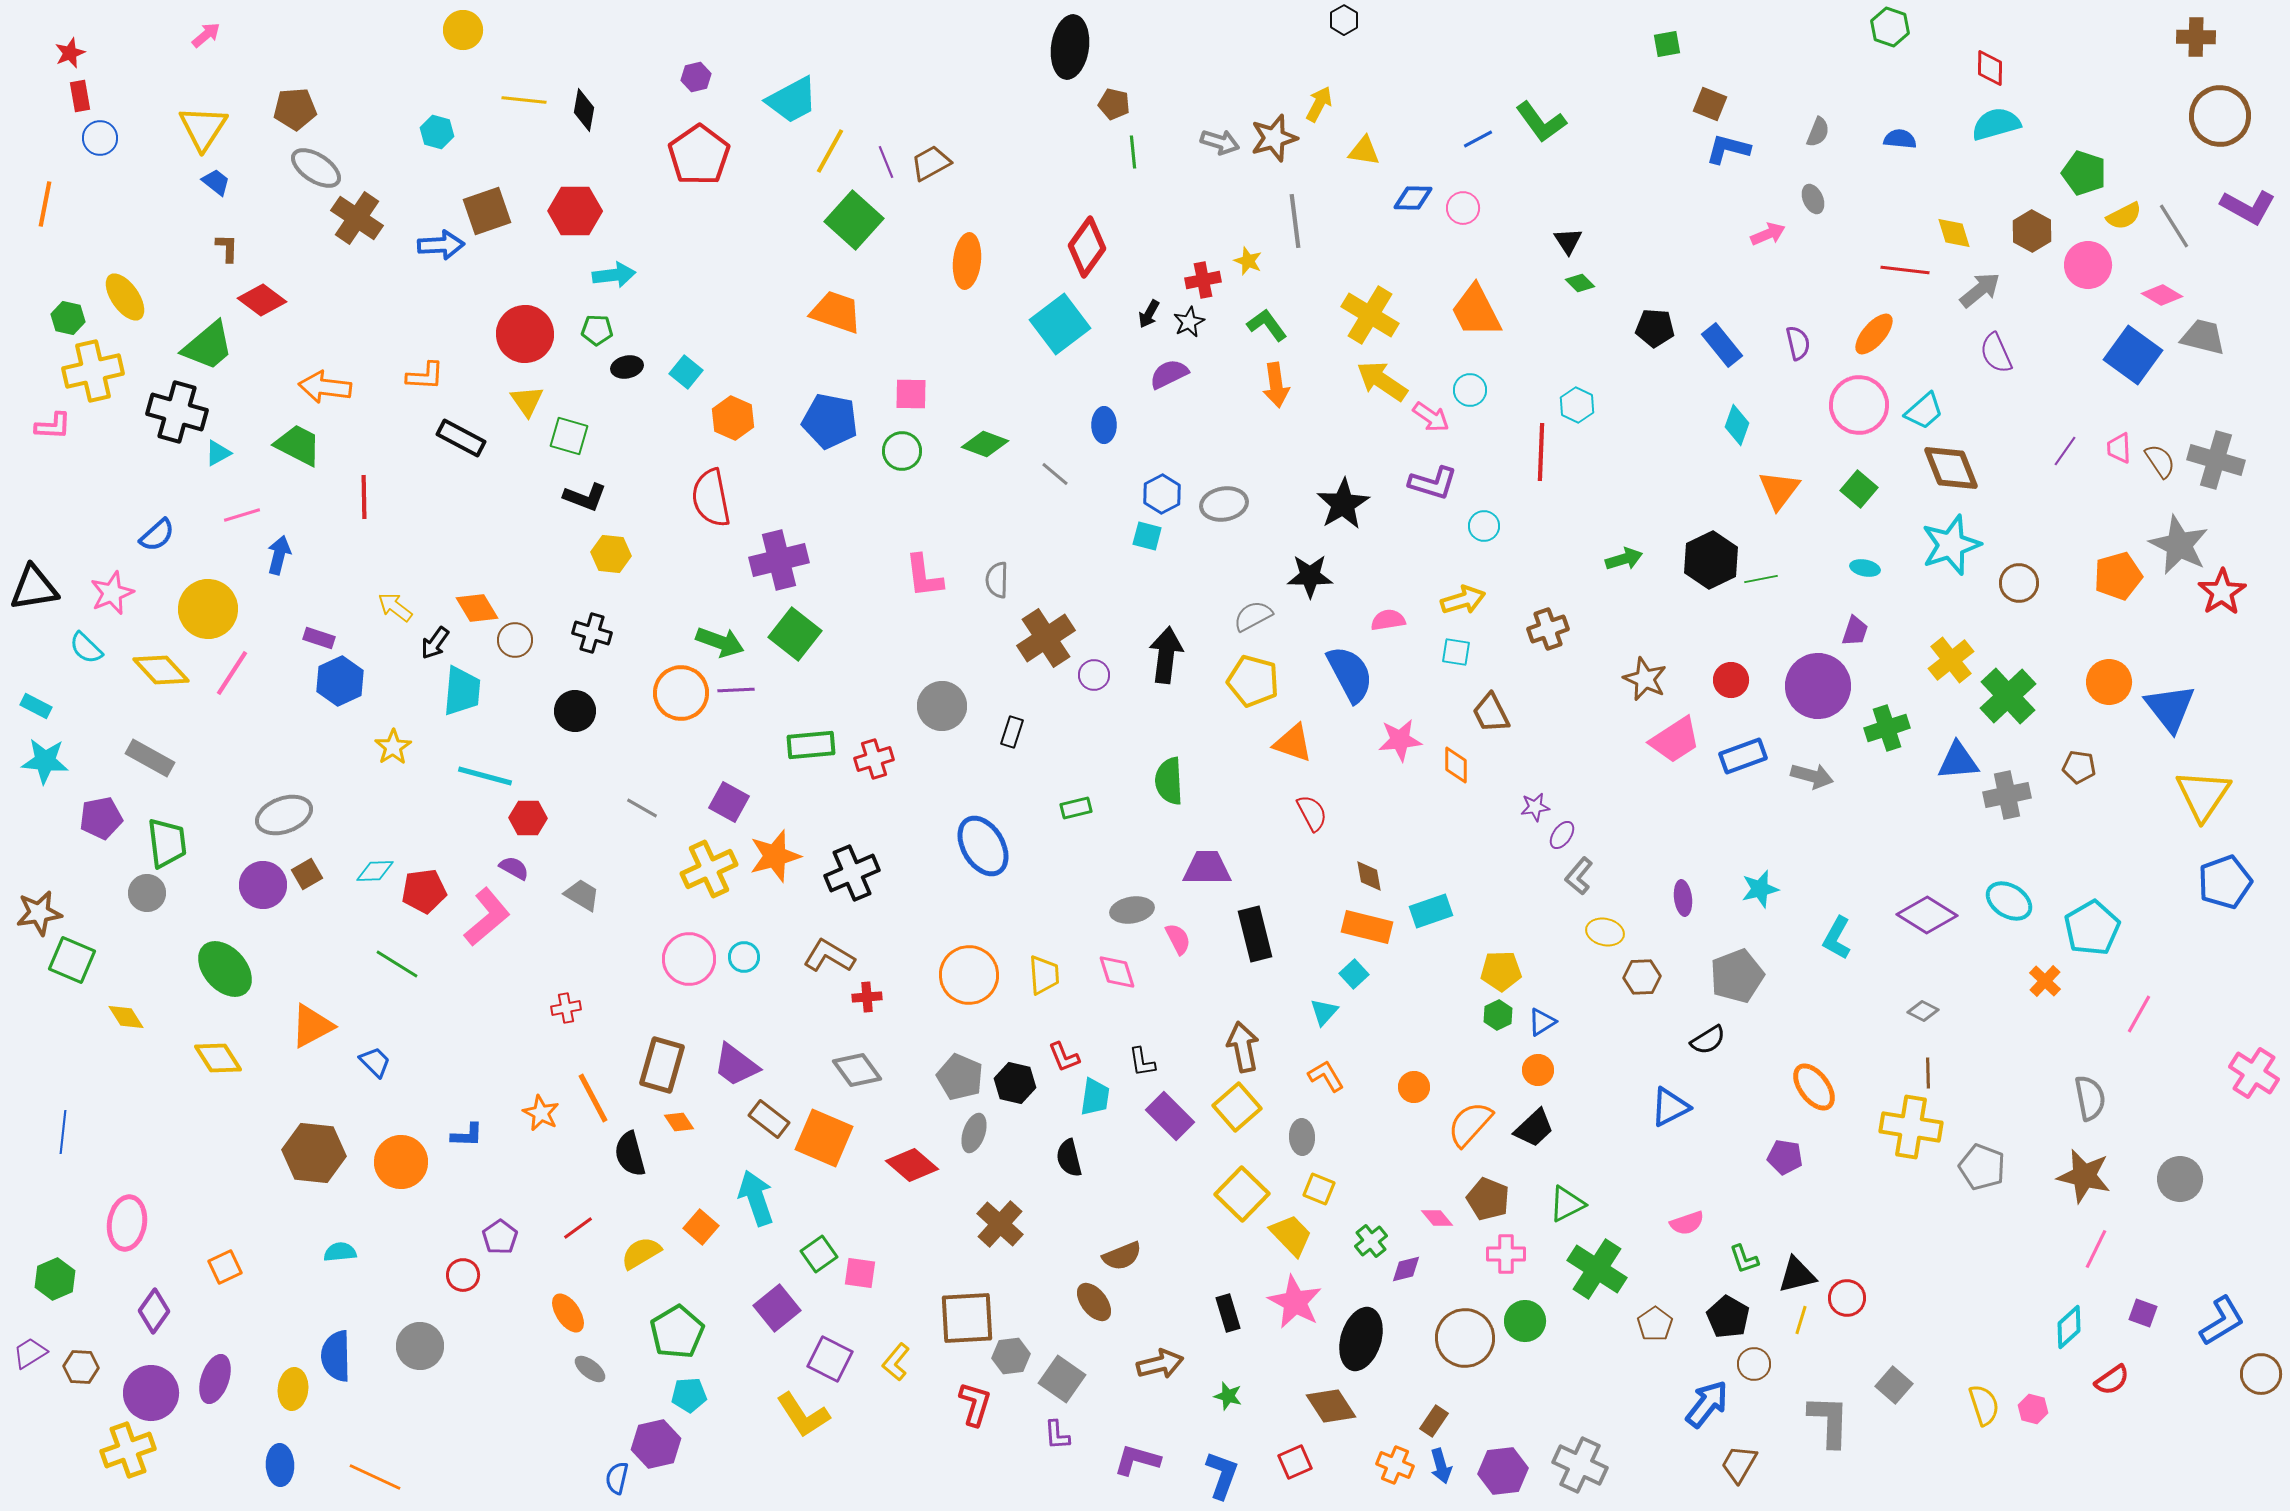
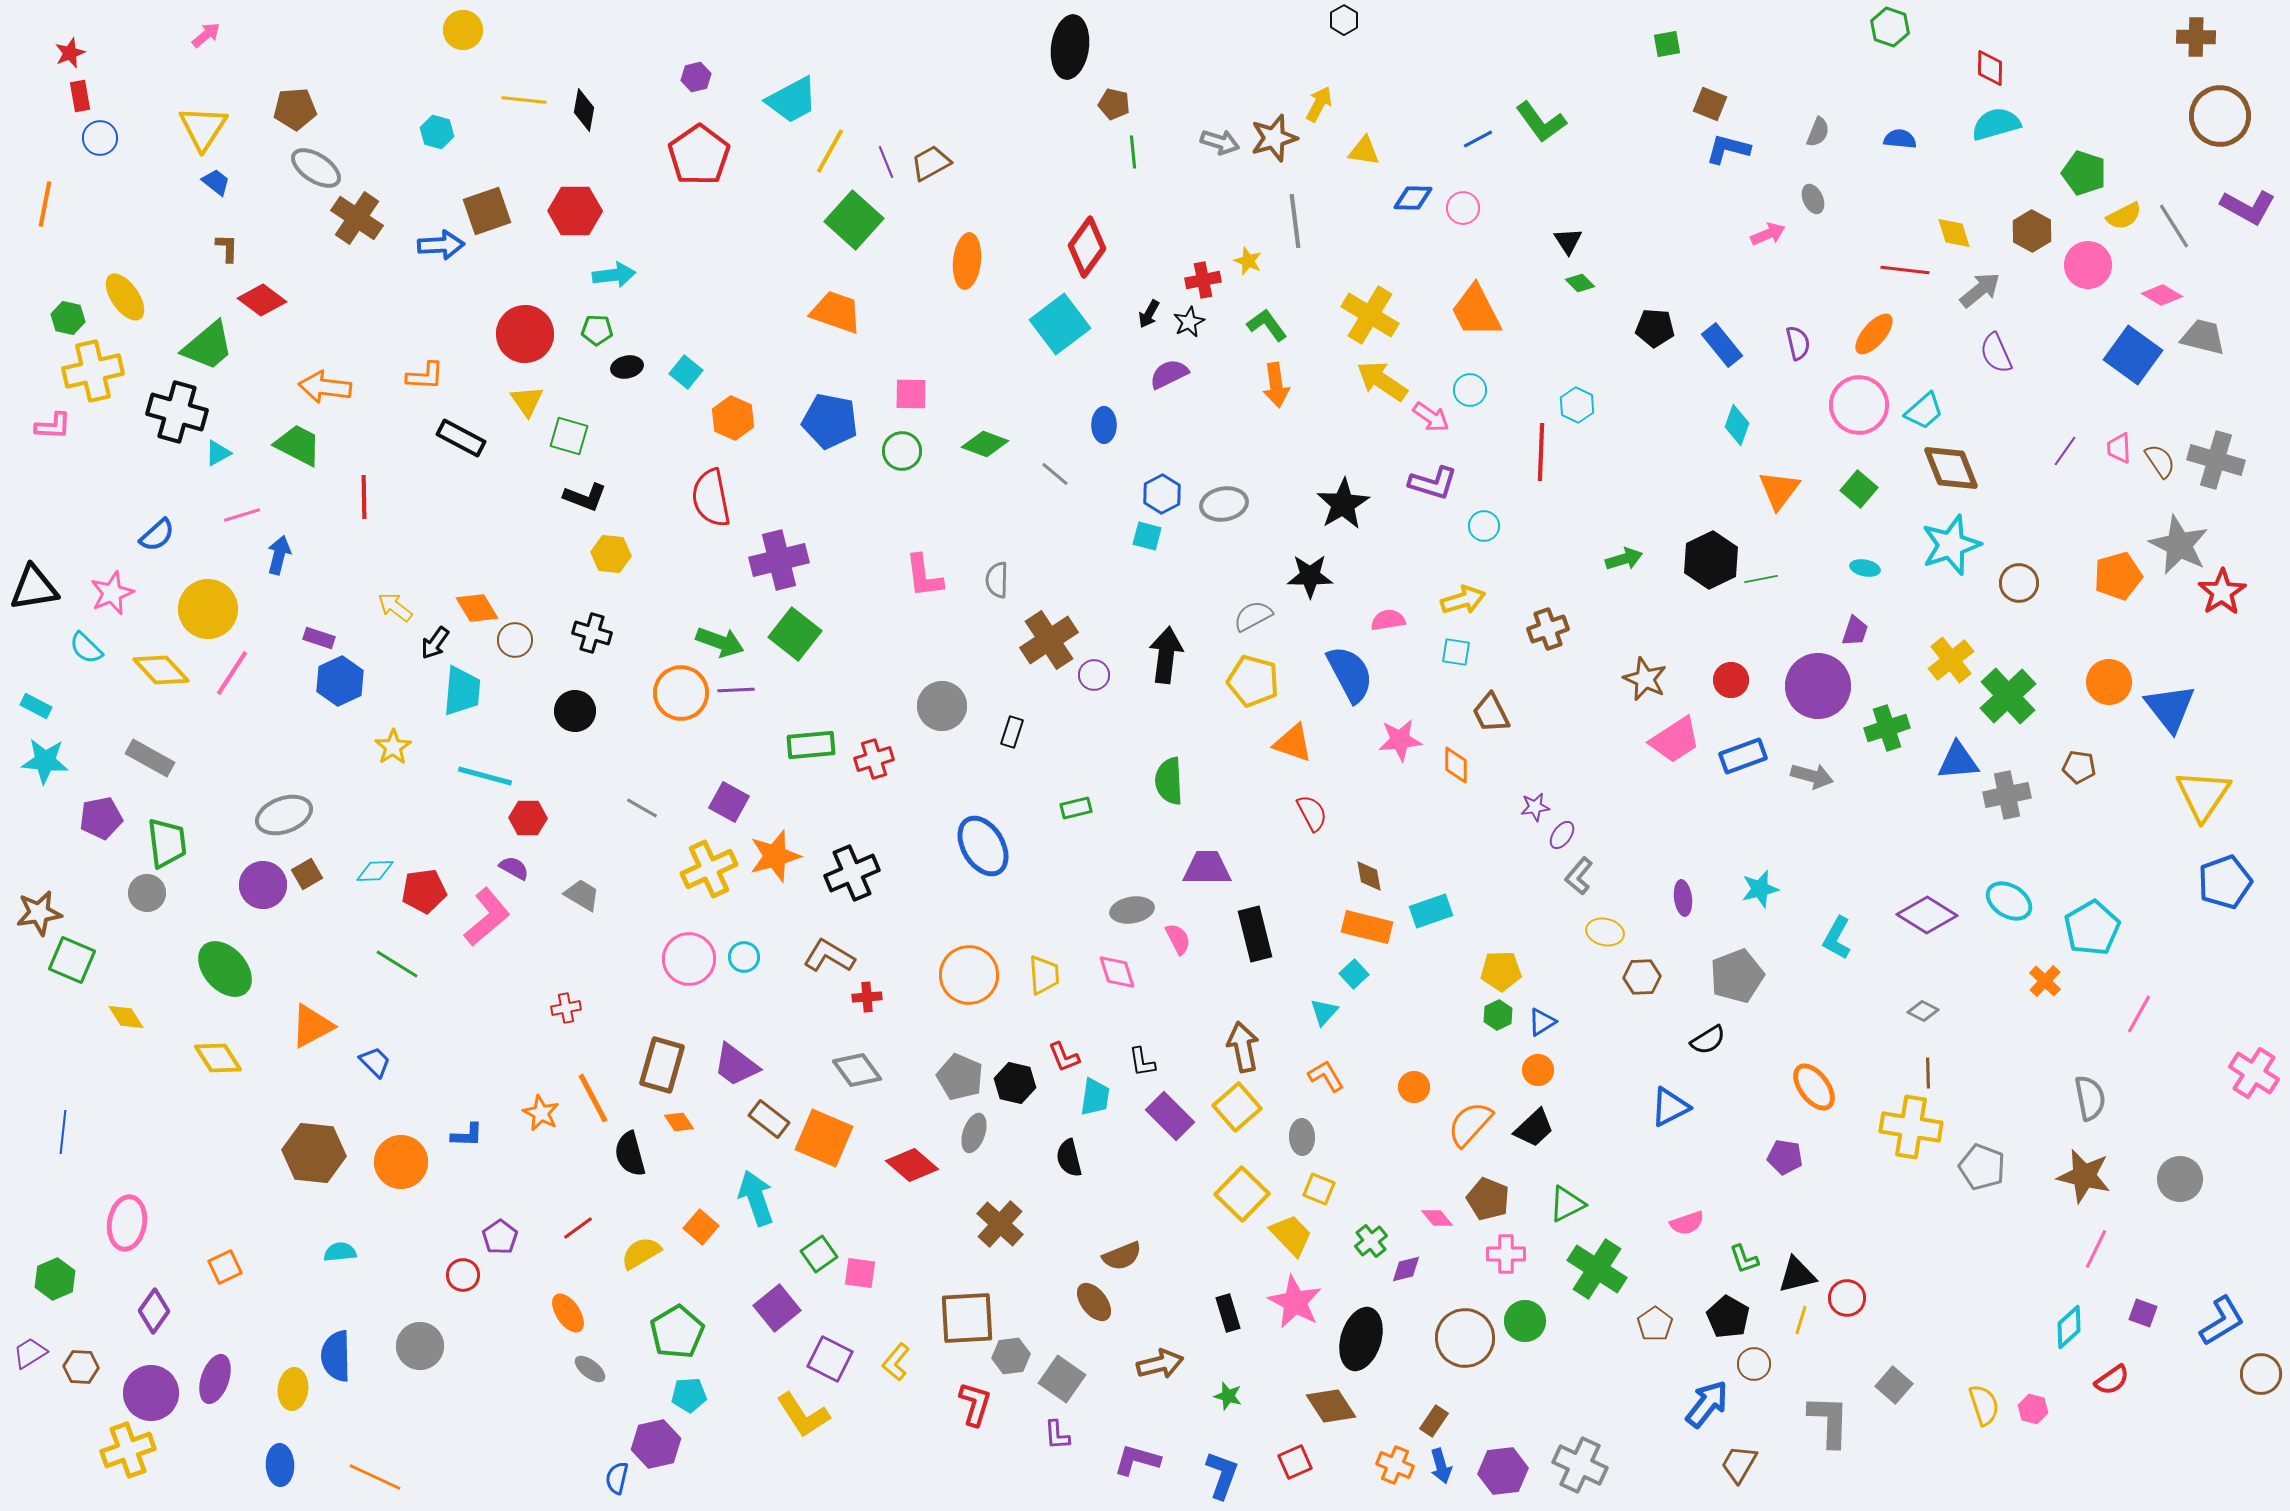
brown cross at (1046, 638): moved 3 px right, 2 px down
